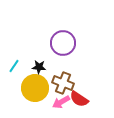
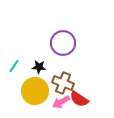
yellow circle: moved 3 px down
